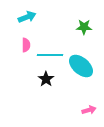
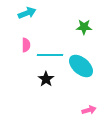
cyan arrow: moved 4 px up
